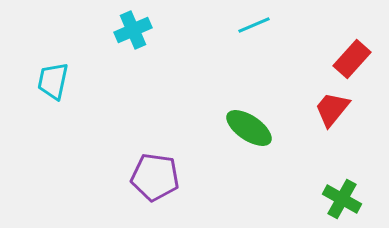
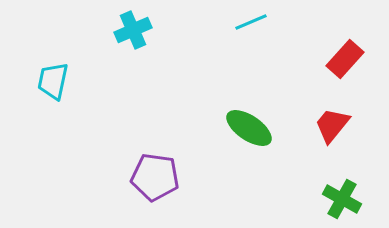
cyan line: moved 3 px left, 3 px up
red rectangle: moved 7 px left
red trapezoid: moved 16 px down
